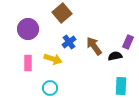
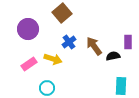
purple rectangle: rotated 24 degrees counterclockwise
black semicircle: moved 2 px left
pink rectangle: moved 1 px right, 1 px down; rotated 56 degrees clockwise
cyan circle: moved 3 px left
